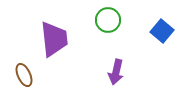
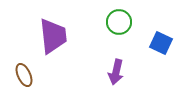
green circle: moved 11 px right, 2 px down
blue square: moved 1 px left, 12 px down; rotated 15 degrees counterclockwise
purple trapezoid: moved 1 px left, 3 px up
